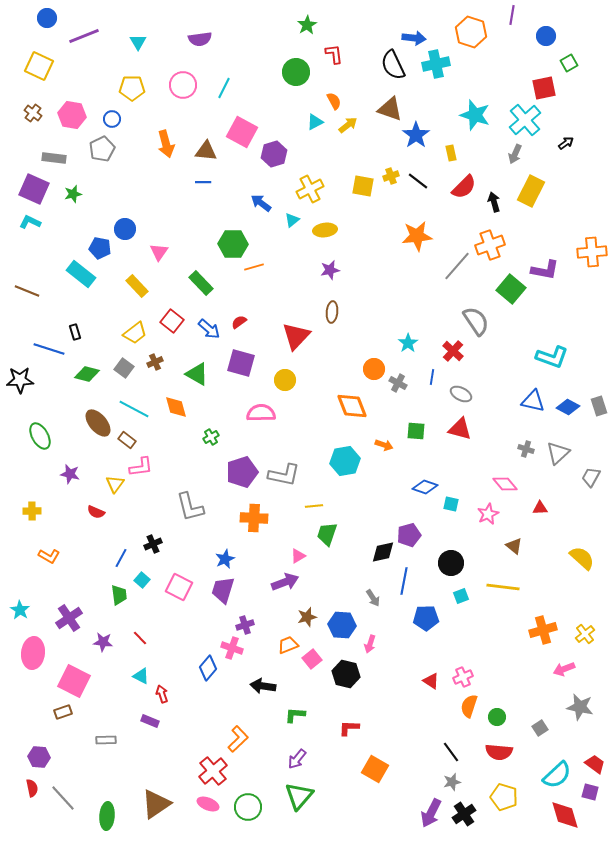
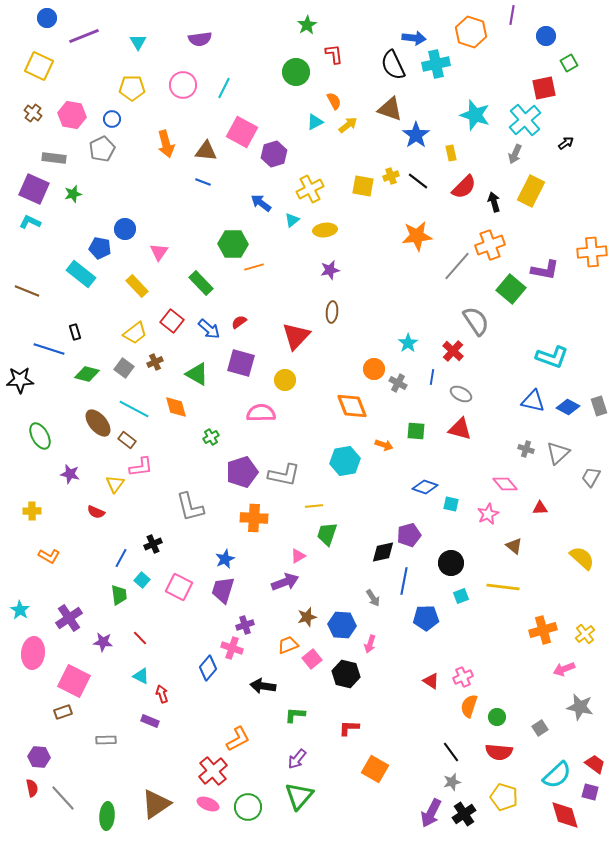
blue line at (203, 182): rotated 21 degrees clockwise
orange L-shape at (238, 739): rotated 16 degrees clockwise
